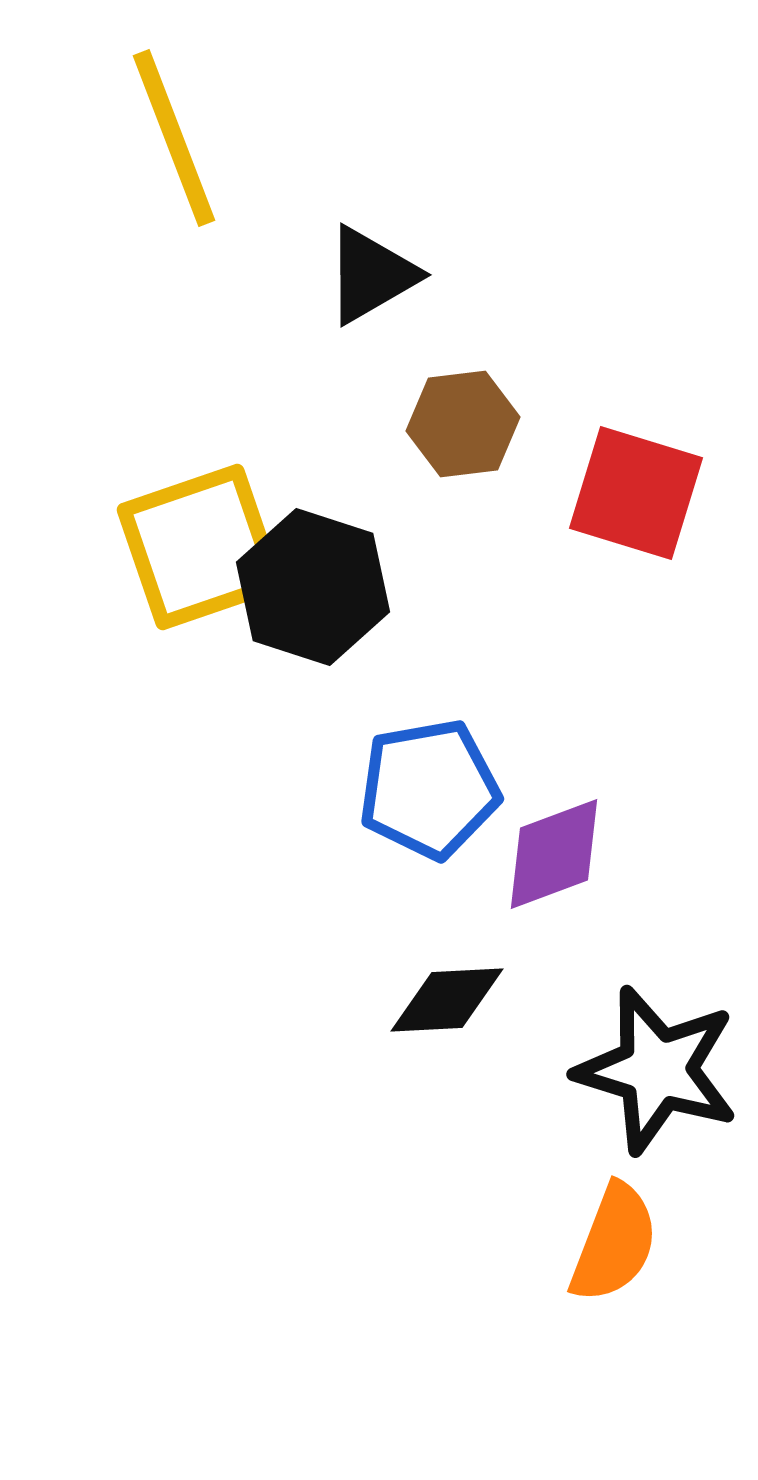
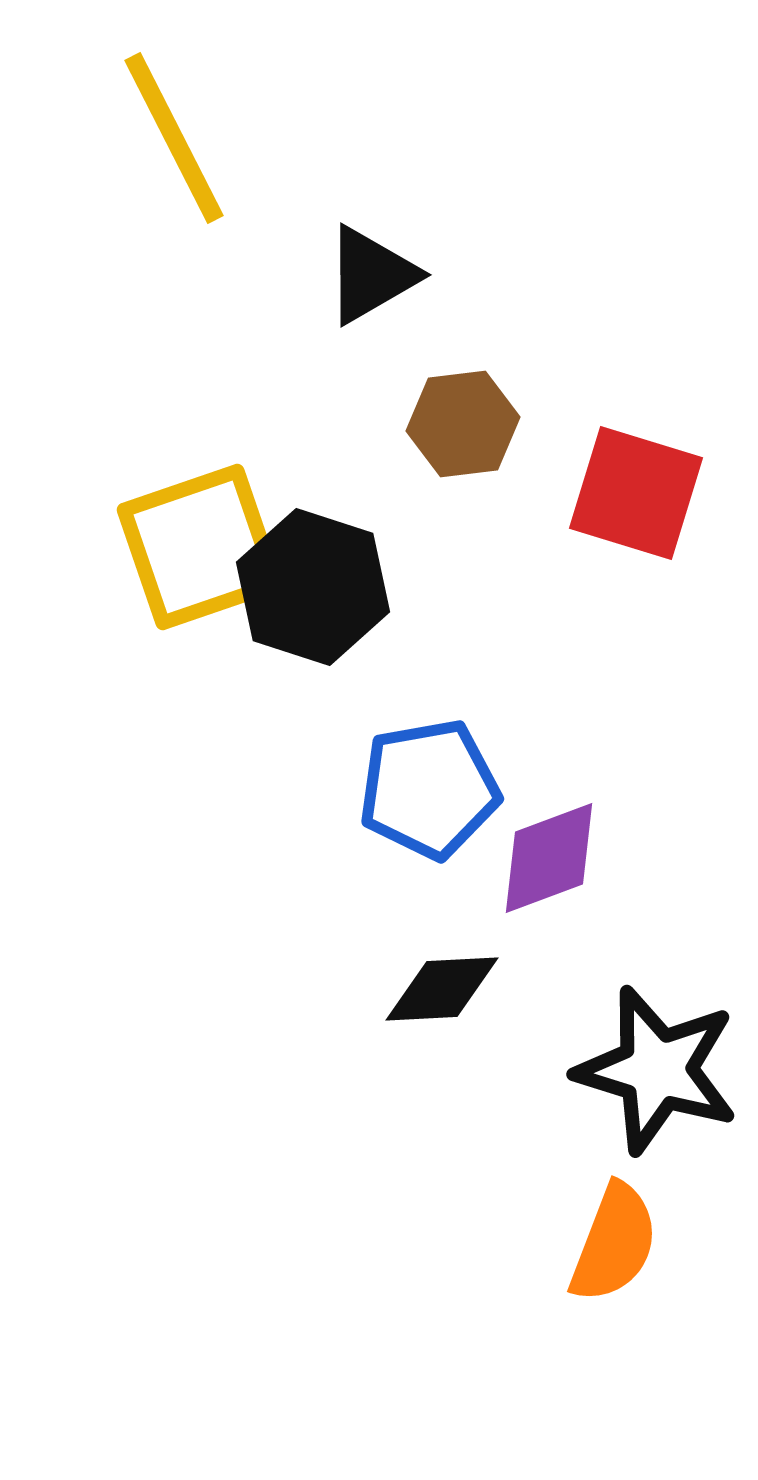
yellow line: rotated 6 degrees counterclockwise
purple diamond: moved 5 px left, 4 px down
black diamond: moved 5 px left, 11 px up
